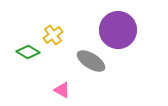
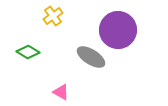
yellow cross: moved 19 px up
gray ellipse: moved 4 px up
pink triangle: moved 1 px left, 2 px down
